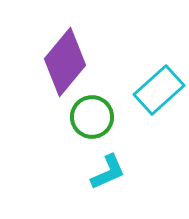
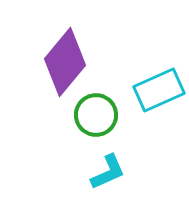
cyan rectangle: rotated 18 degrees clockwise
green circle: moved 4 px right, 2 px up
